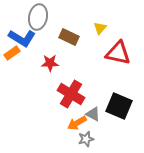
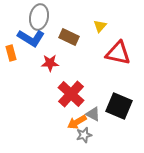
gray ellipse: moved 1 px right
yellow triangle: moved 2 px up
blue L-shape: moved 9 px right
orange rectangle: moved 1 px left; rotated 70 degrees counterclockwise
red cross: rotated 12 degrees clockwise
orange arrow: moved 1 px up
gray star: moved 2 px left, 4 px up
